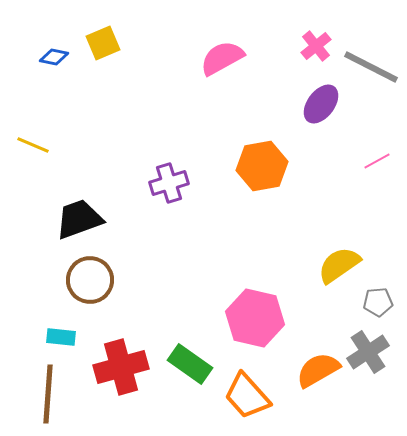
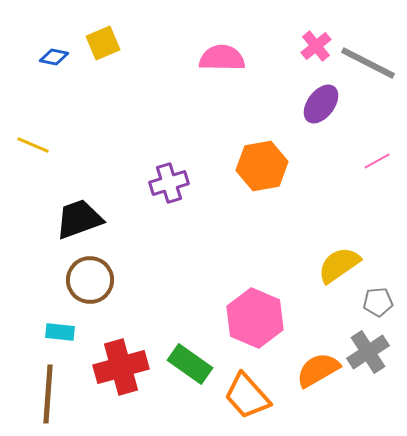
pink semicircle: rotated 30 degrees clockwise
gray line: moved 3 px left, 4 px up
pink hexagon: rotated 10 degrees clockwise
cyan rectangle: moved 1 px left, 5 px up
